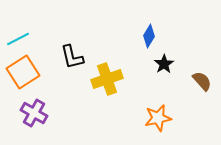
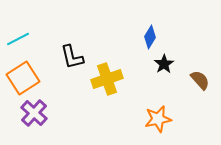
blue diamond: moved 1 px right, 1 px down
orange square: moved 6 px down
brown semicircle: moved 2 px left, 1 px up
purple cross: rotated 12 degrees clockwise
orange star: moved 1 px down
